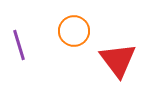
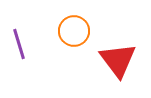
purple line: moved 1 px up
